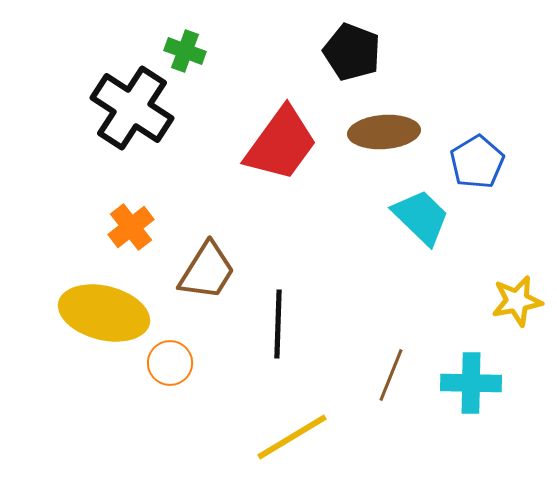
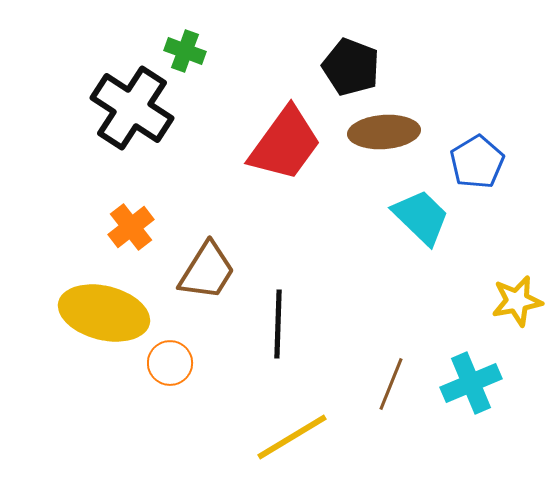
black pentagon: moved 1 px left, 15 px down
red trapezoid: moved 4 px right
brown line: moved 9 px down
cyan cross: rotated 24 degrees counterclockwise
